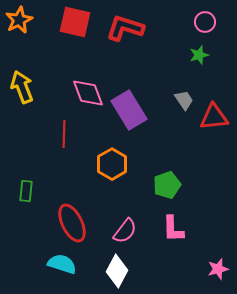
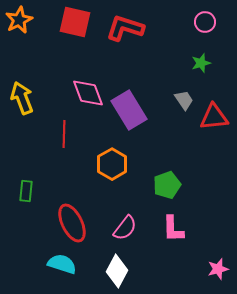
green star: moved 2 px right, 8 px down
yellow arrow: moved 11 px down
pink semicircle: moved 3 px up
